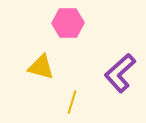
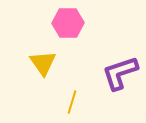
yellow triangle: moved 2 px right, 4 px up; rotated 40 degrees clockwise
purple L-shape: rotated 24 degrees clockwise
